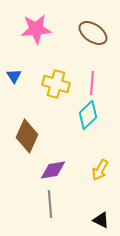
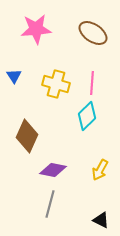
cyan diamond: moved 1 px left, 1 px down
purple diamond: rotated 20 degrees clockwise
gray line: rotated 20 degrees clockwise
